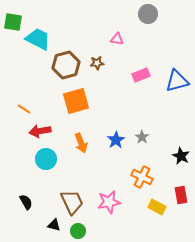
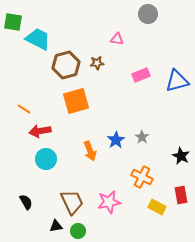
orange arrow: moved 9 px right, 8 px down
black triangle: moved 2 px right, 1 px down; rotated 24 degrees counterclockwise
